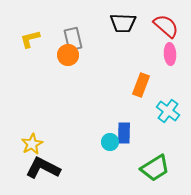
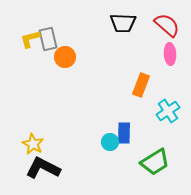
red semicircle: moved 1 px right, 1 px up
gray rectangle: moved 25 px left
orange circle: moved 3 px left, 2 px down
cyan cross: rotated 20 degrees clockwise
yellow star: moved 1 px right; rotated 15 degrees counterclockwise
green trapezoid: moved 6 px up
